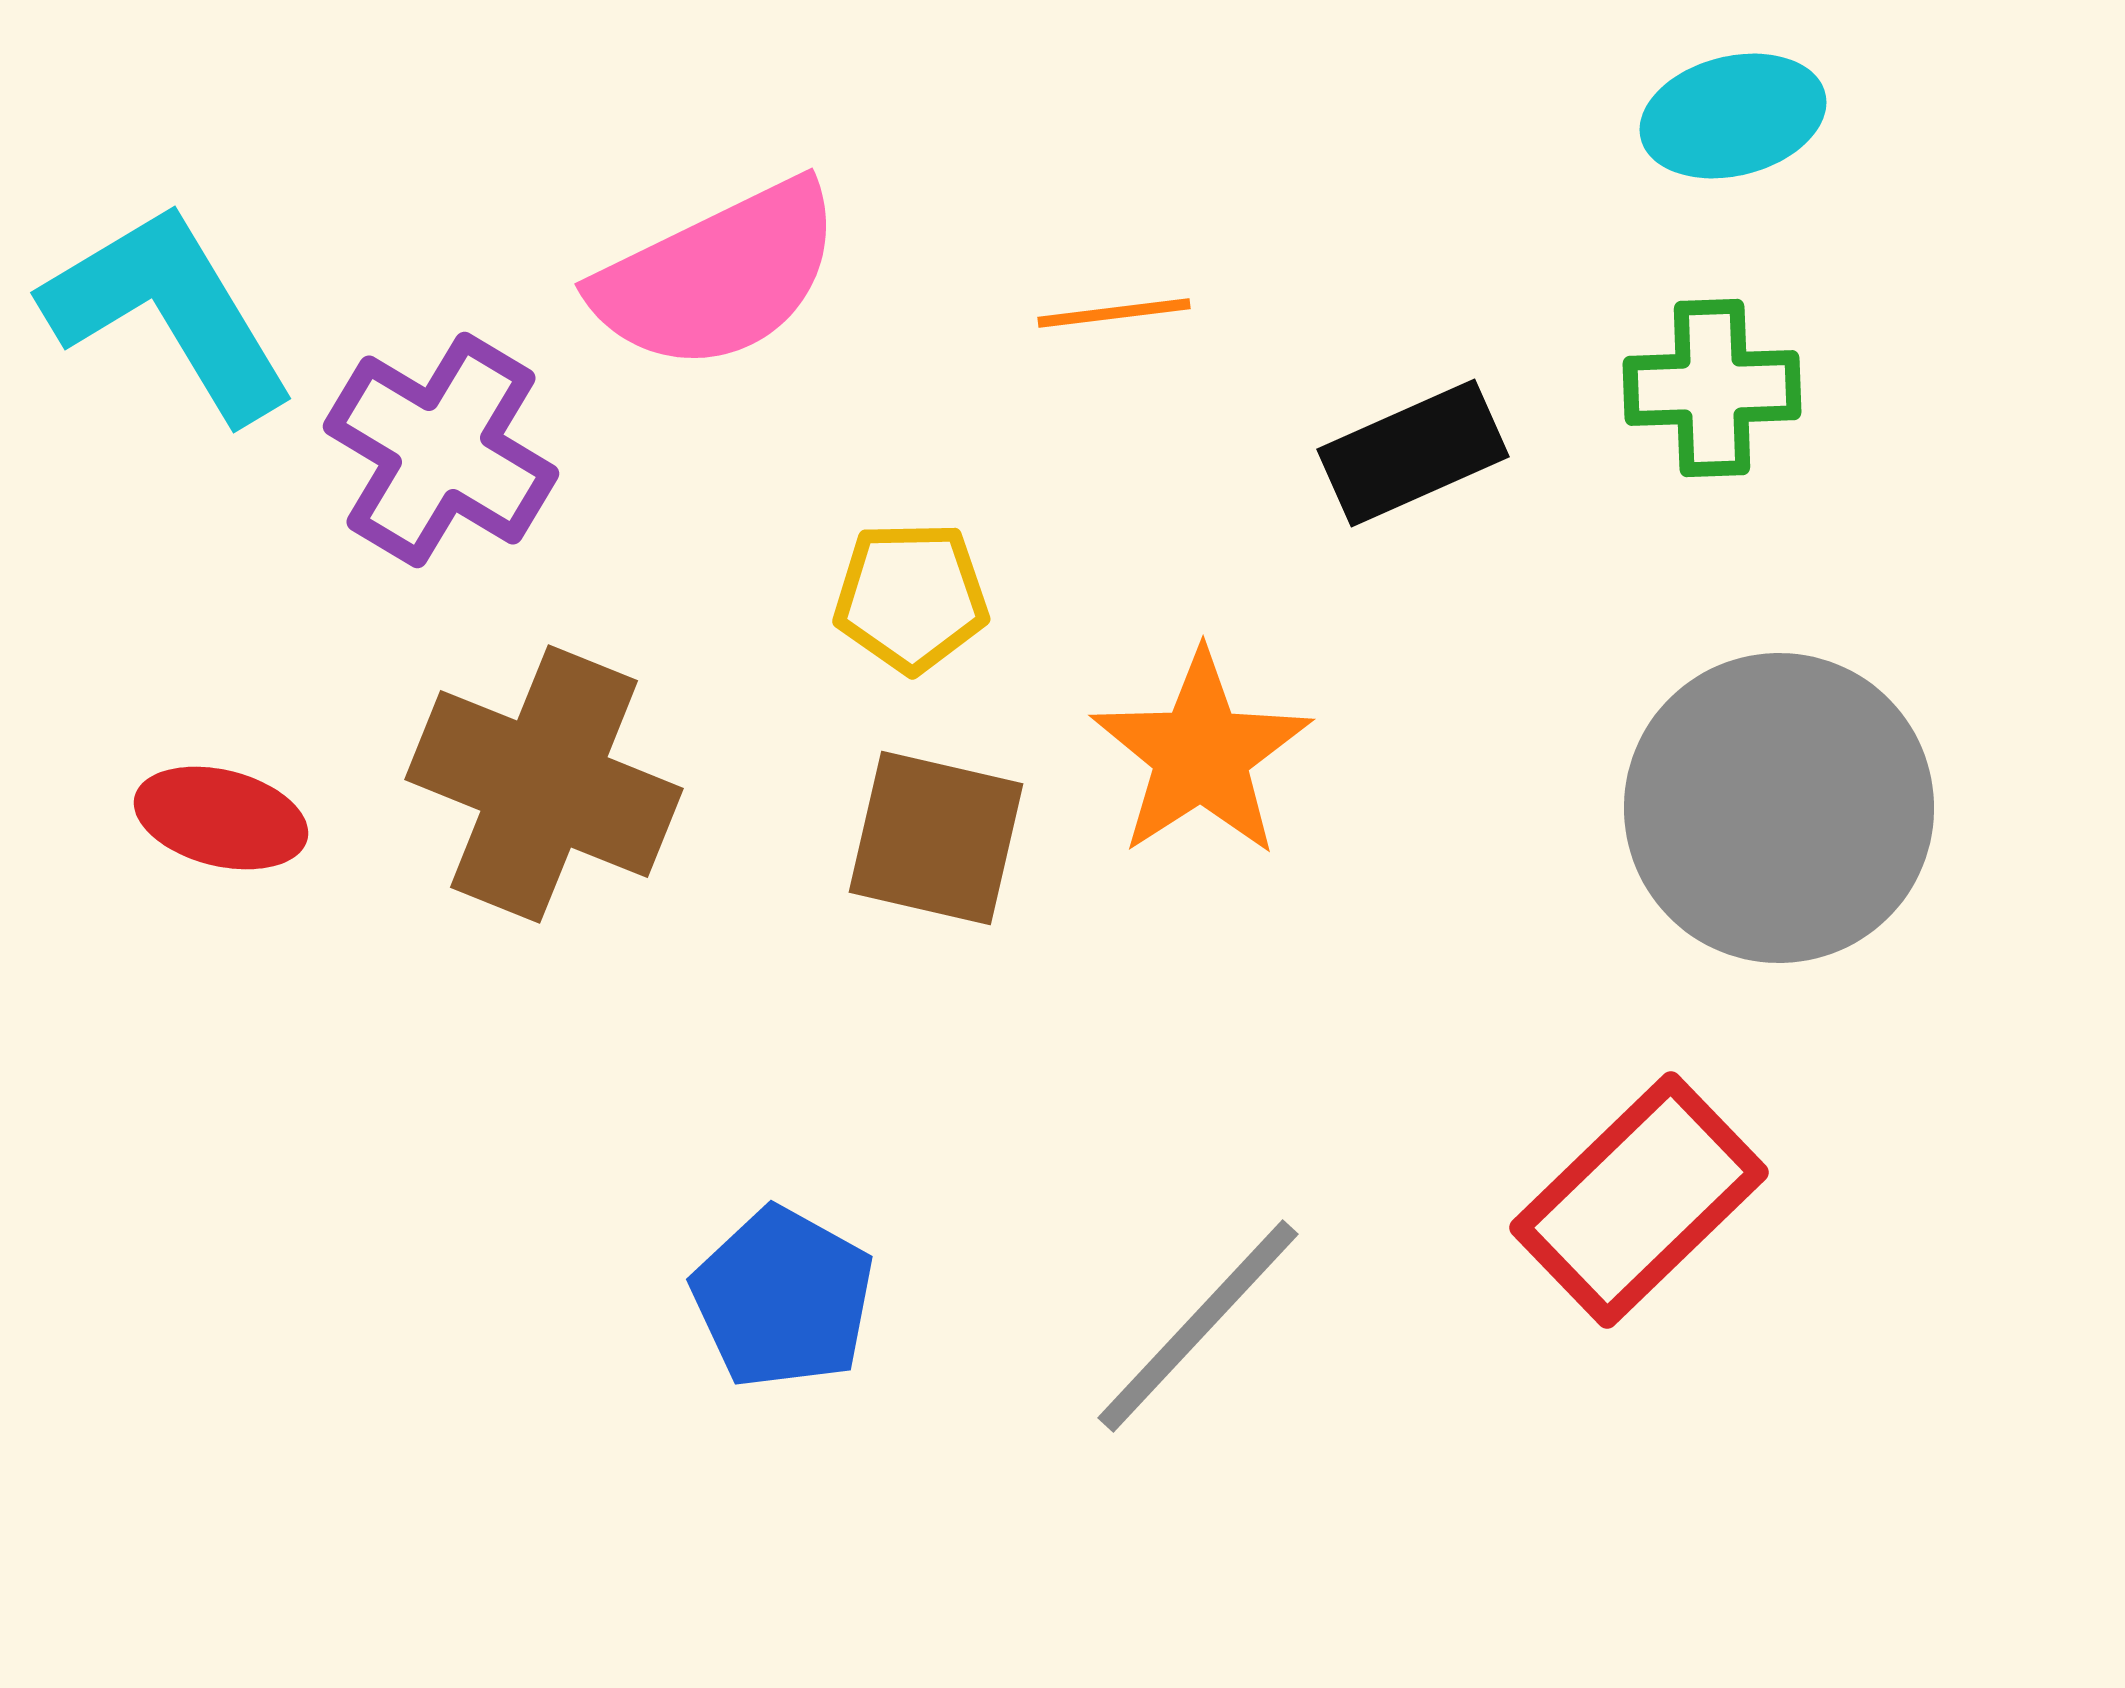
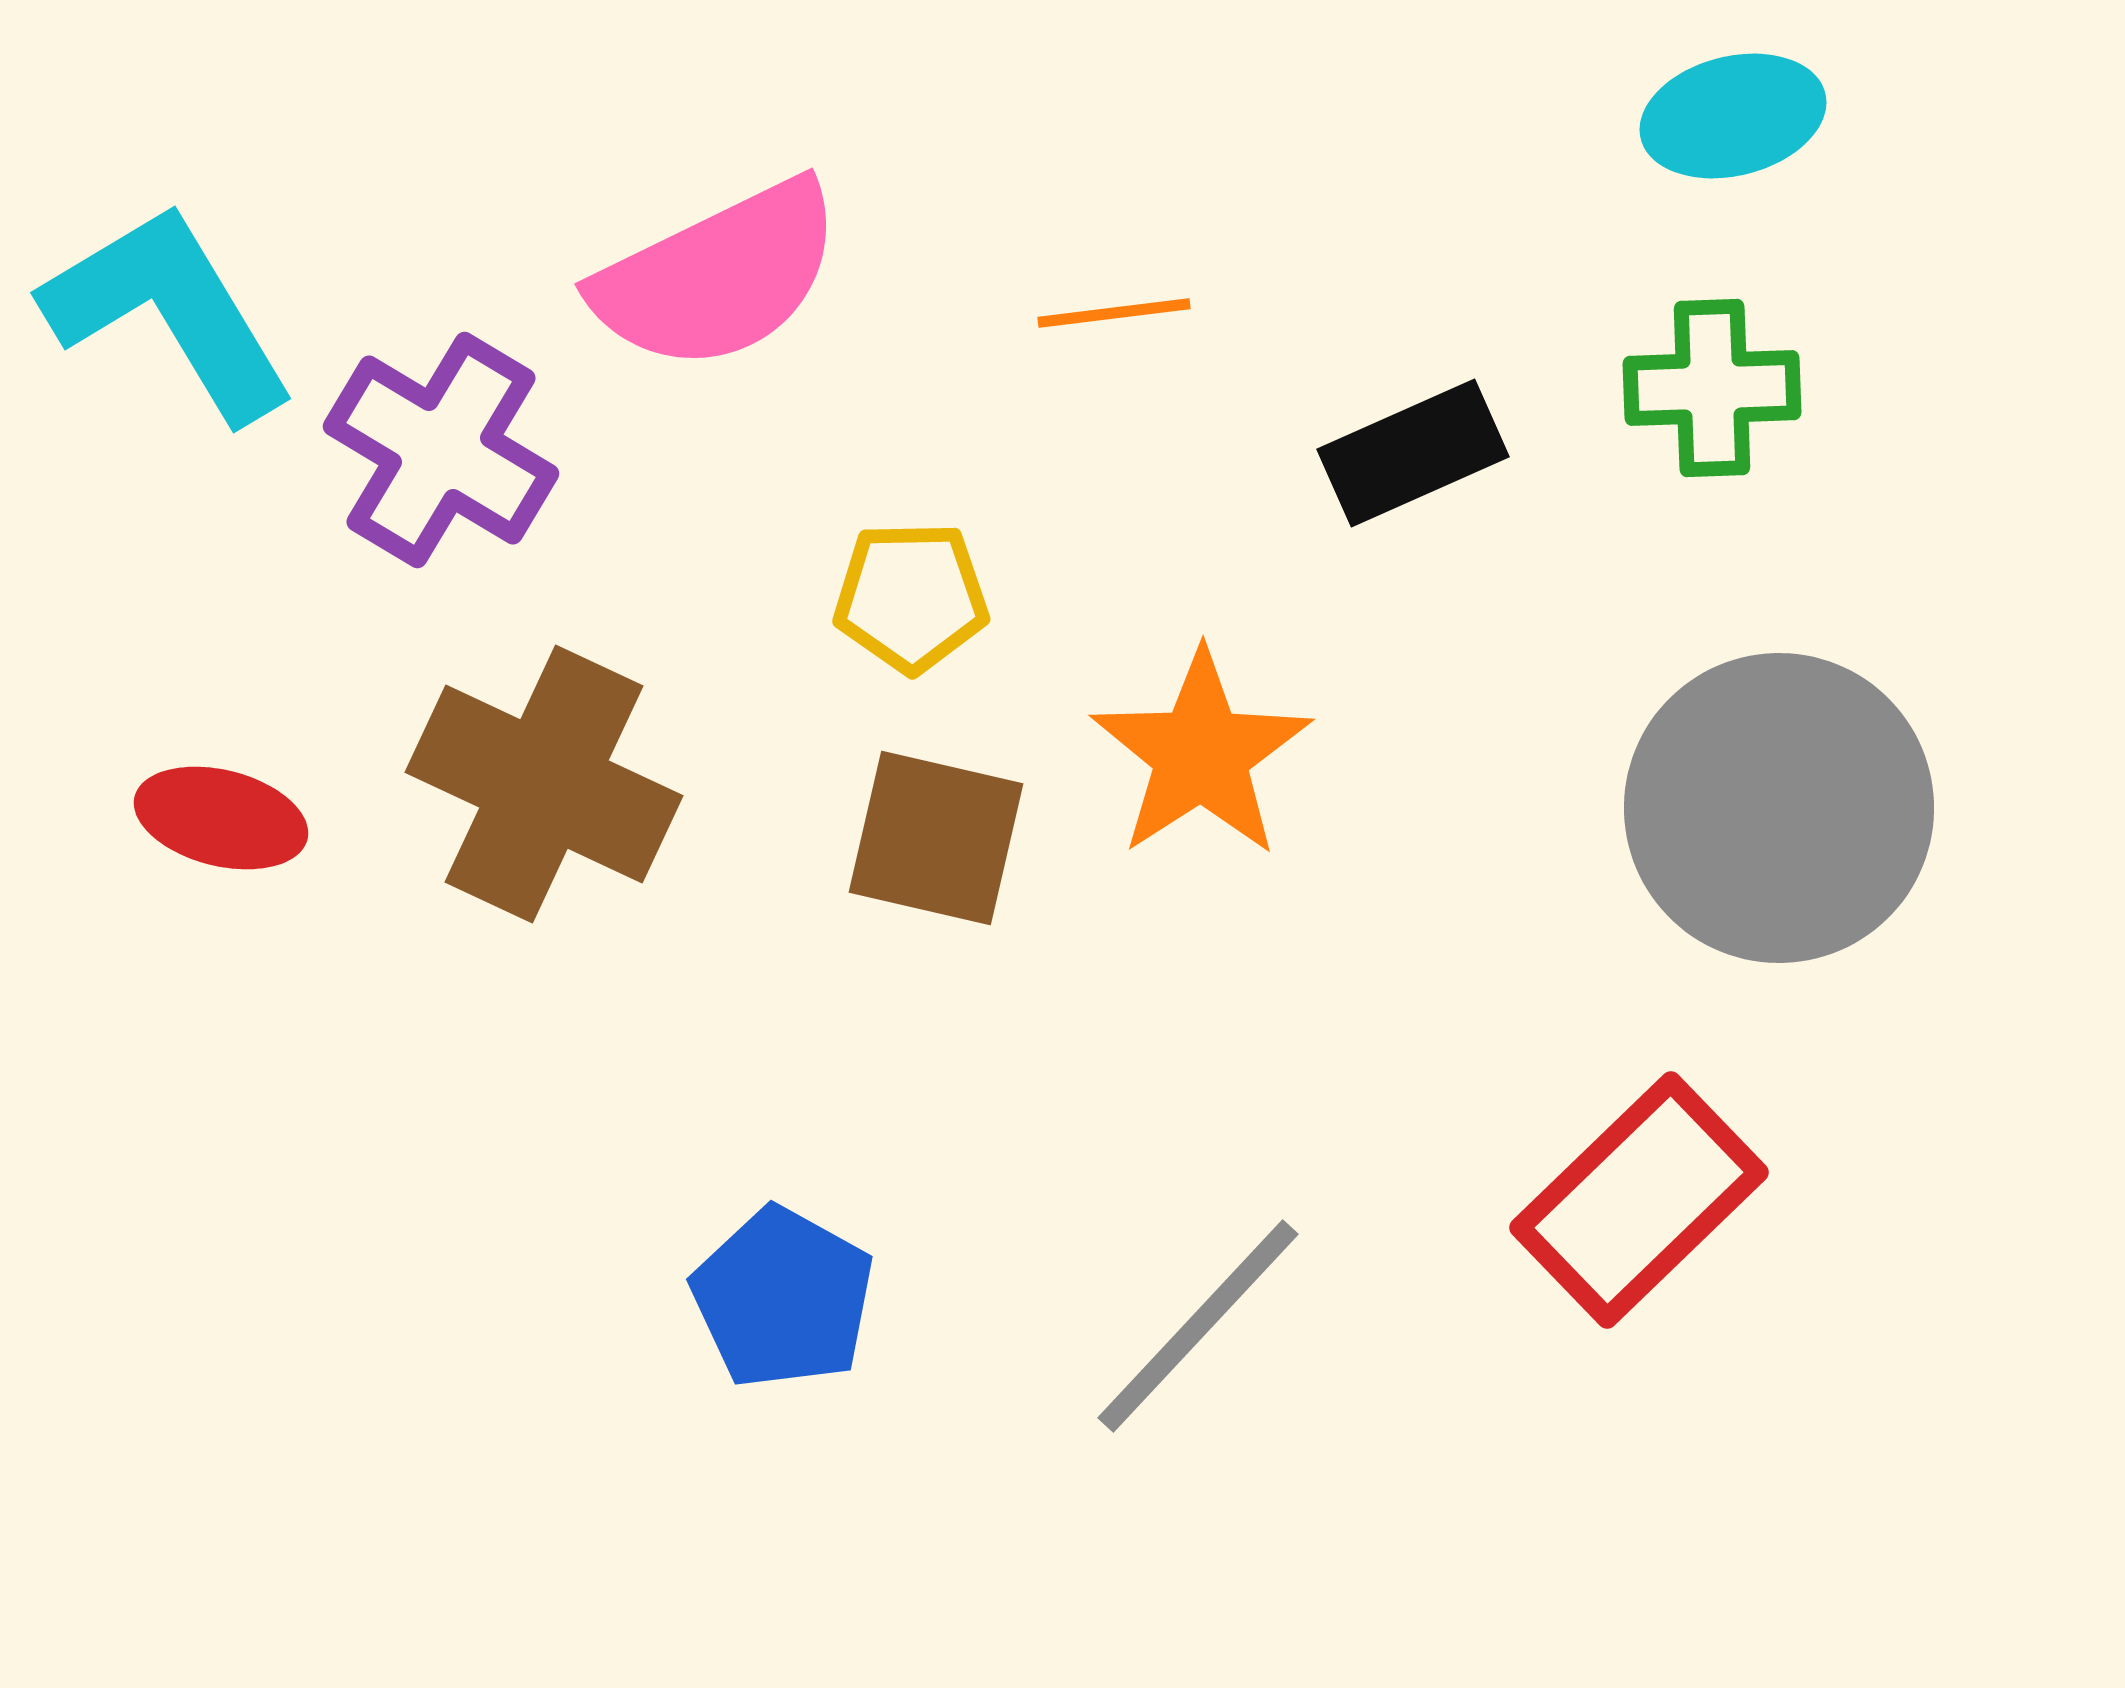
brown cross: rotated 3 degrees clockwise
